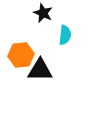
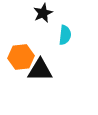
black star: rotated 24 degrees clockwise
orange hexagon: moved 2 px down
